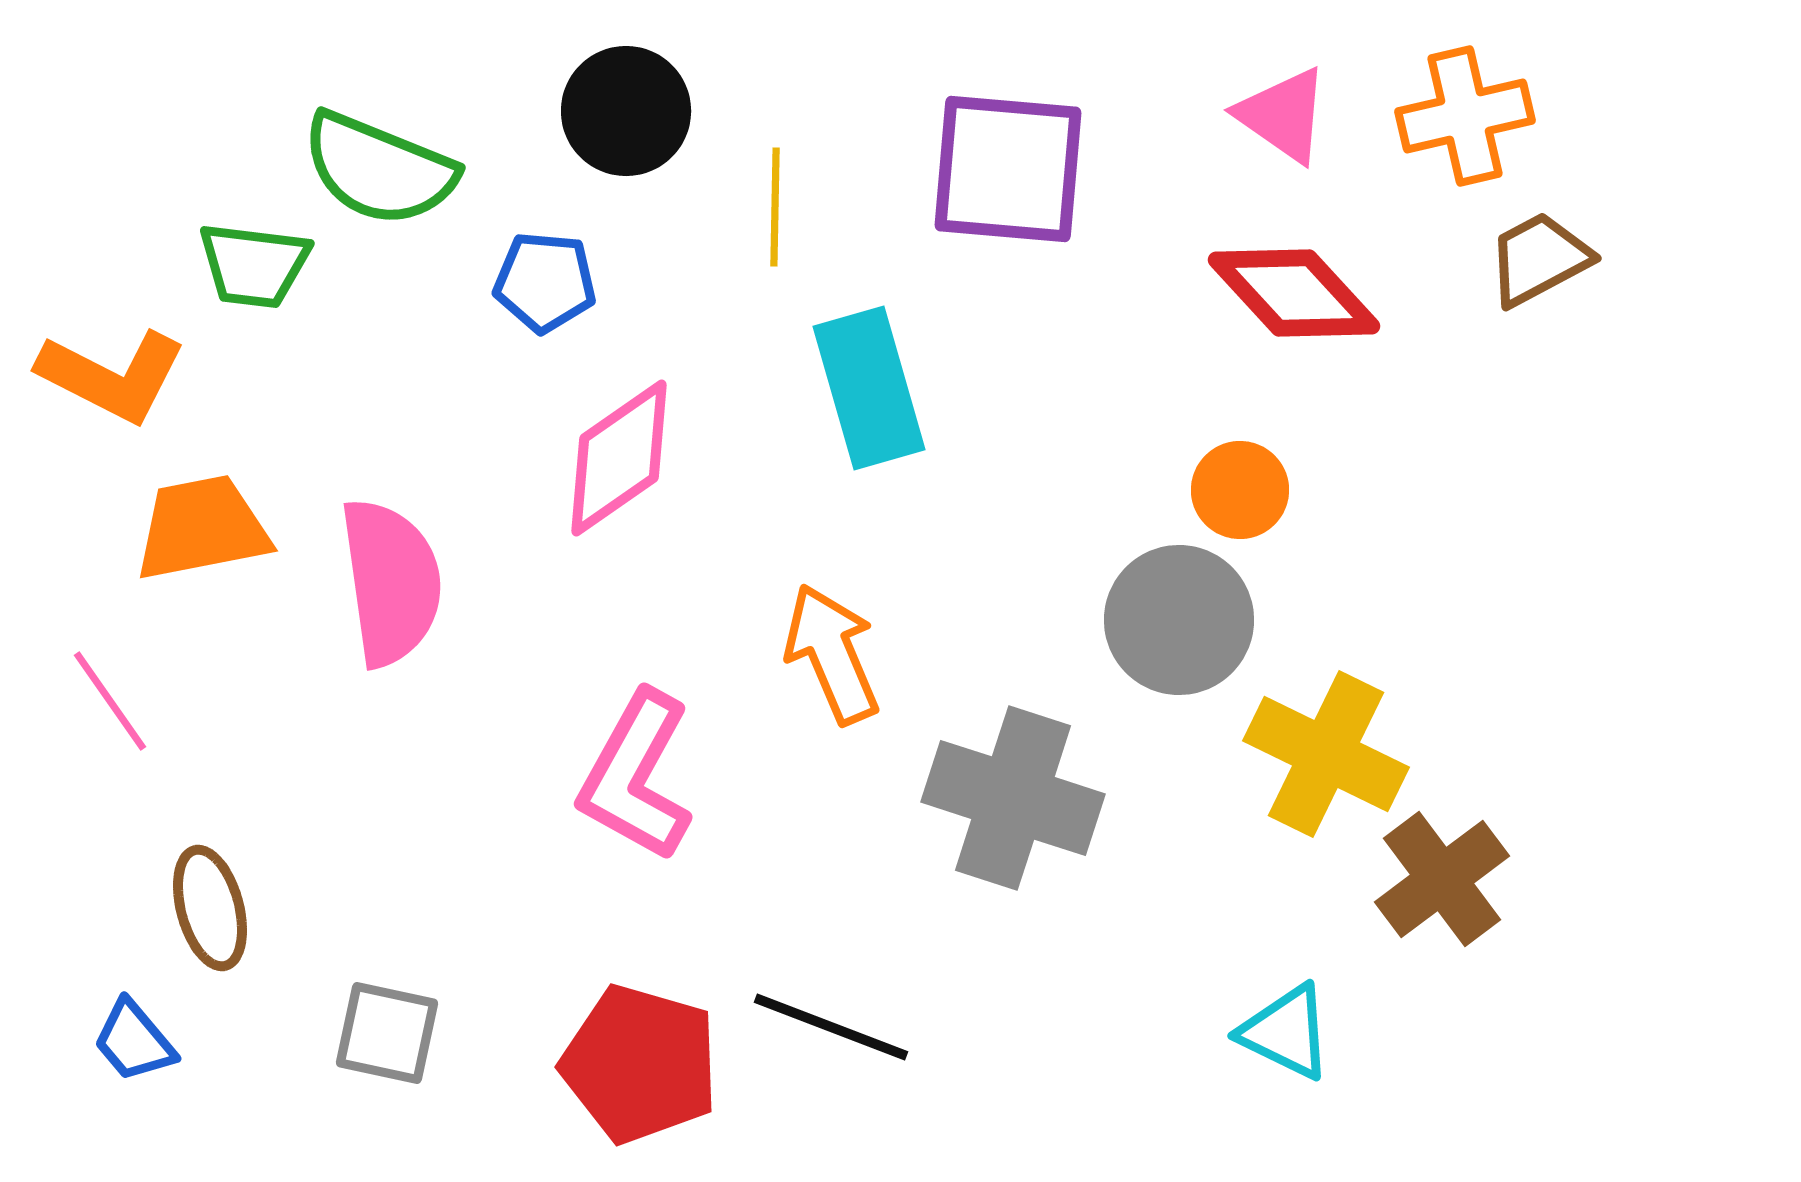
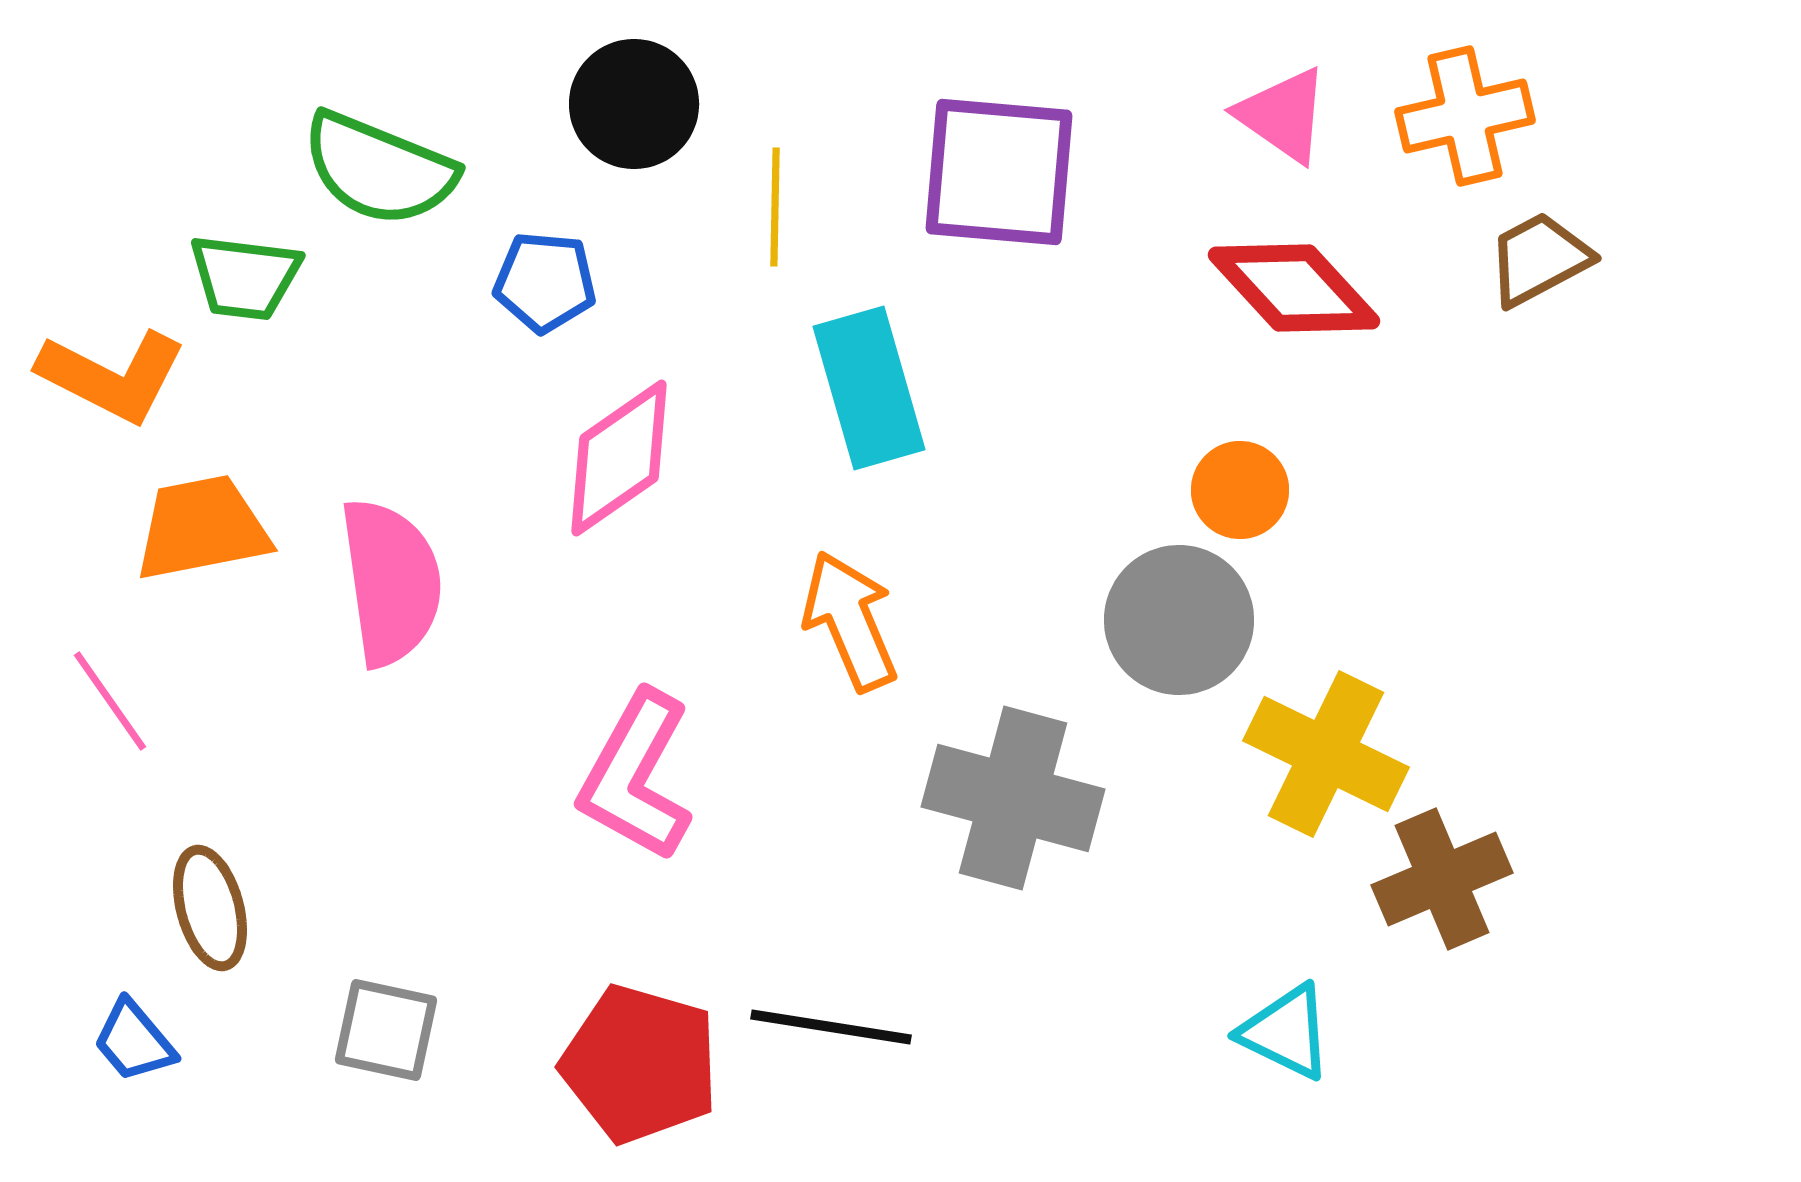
black circle: moved 8 px right, 7 px up
purple square: moved 9 px left, 3 px down
green trapezoid: moved 9 px left, 12 px down
red diamond: moved 5 px up
orange arrow: moved 18 px right, 33 px up
gray cross: rotated 3 degrees counterclockwise
brown cross: rotated 14 degrees clockwise
black line: rotated 12 degrees counterclockwise
gray square: moved 1 px left, 3 px up
